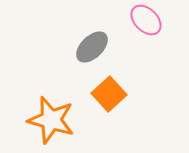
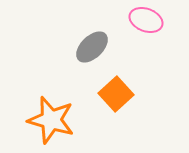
pink ellipse: rotated 24 degrees counterclockwise
orange square: moved 7 px right
